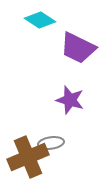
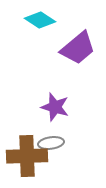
purple trapezoid: rotated 66 degrees counterclockwise
purple star: moved 15 px left, 7 px down
brown cross: moved 1 px left, 1 px up; rotated 21 degrees clockwise
